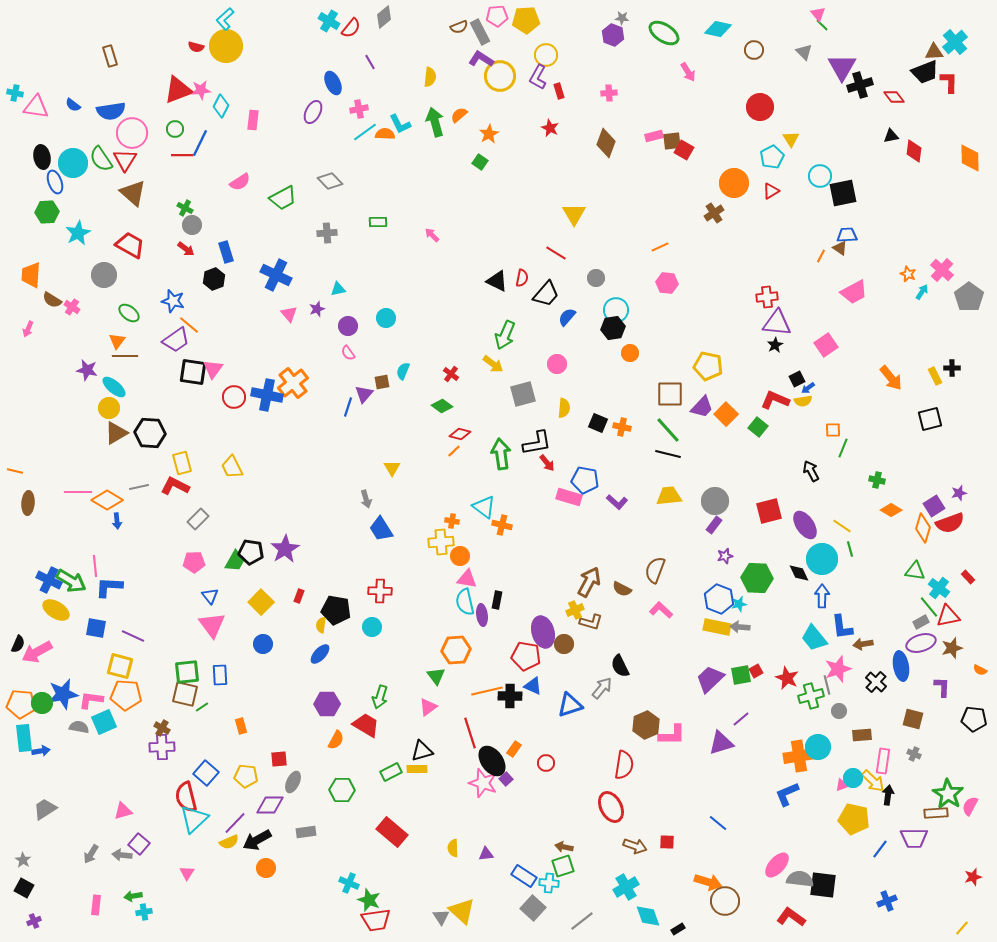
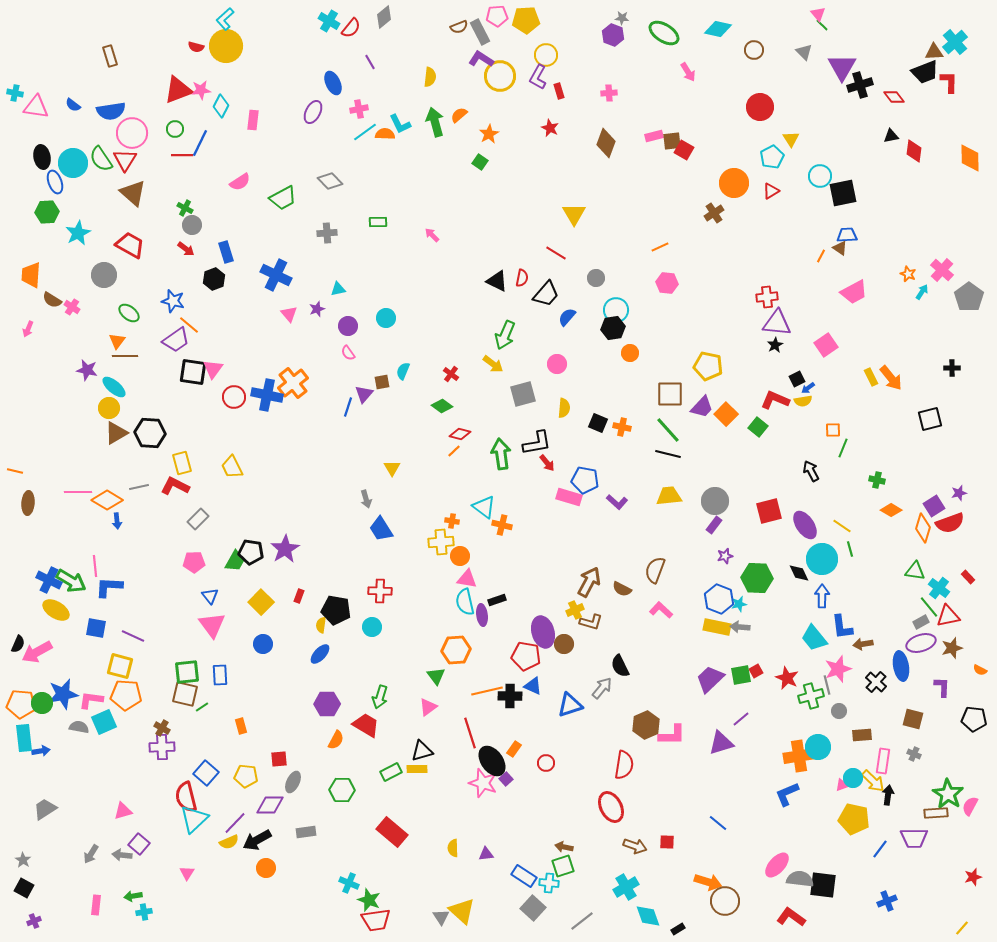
yellow rectangle at (935, 376): moved 64 px left, 1 px down
black rectangle at (497, 600): rotated 60 degrees clockwise
